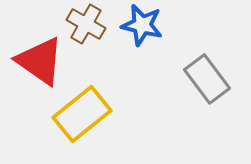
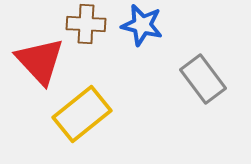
brown cross: rotated 27 degrees counterclockwise
red triangle: rotated 12 degrees clockwise
gray rectangle: moved 4 px left
